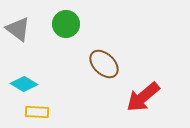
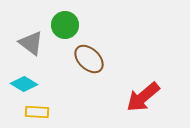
green circle: moved 1 px left, 1 px down
gray triangle: moved 13 px right, 14 px down
brown ellipse: moved 15 px left, 5 px up
